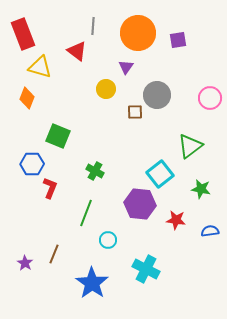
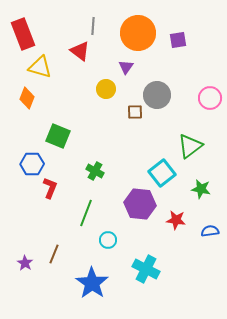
red triangle: moved 3 px right
cyan square: moved 2 px right, 1 px up
